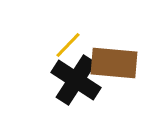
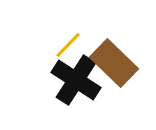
brown rectangle: rotated 39 degrees clockwise
